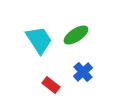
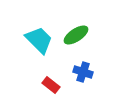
cyan trapezoid: rotated 12 degrees counterclockwise
blue cross: rotated 30 degrees counterclockwise
